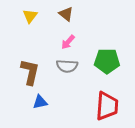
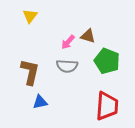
brown triangle: moved 22 px right, 22 px down; rotated 21 degrees counterclockwise
green pentagon: rotated 20 degrees clockwise
